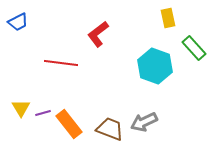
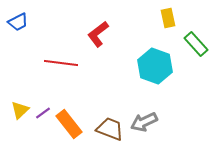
green rectangle: moved 2 px right, 4 px up
yellow triangle: moved 1 px left, 2 px down; rotated 18 degrees clockwise
purple line: rotated 21 degrees counterclockwise
